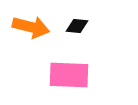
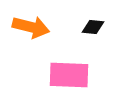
black diamond: moved 16 px right, 1 px down
